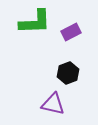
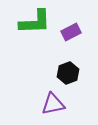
purple triangle: rotated 25 degrees counterclockwise
